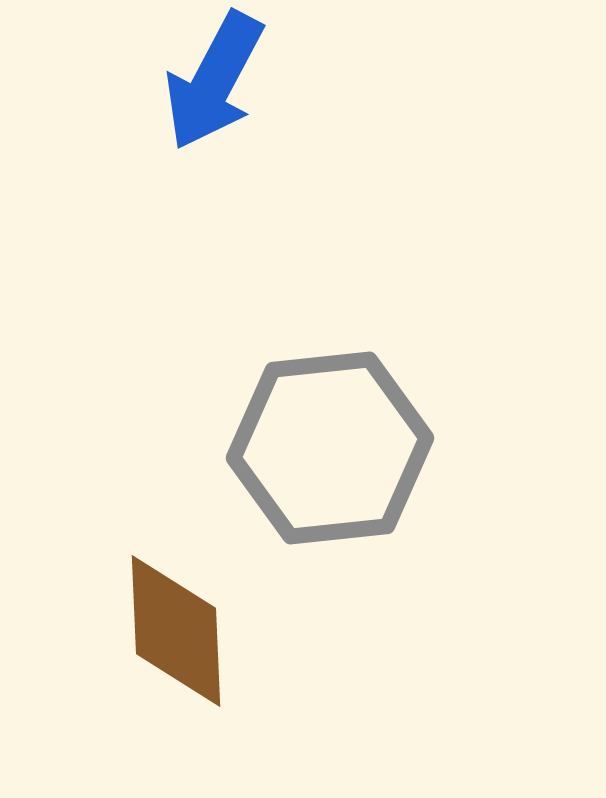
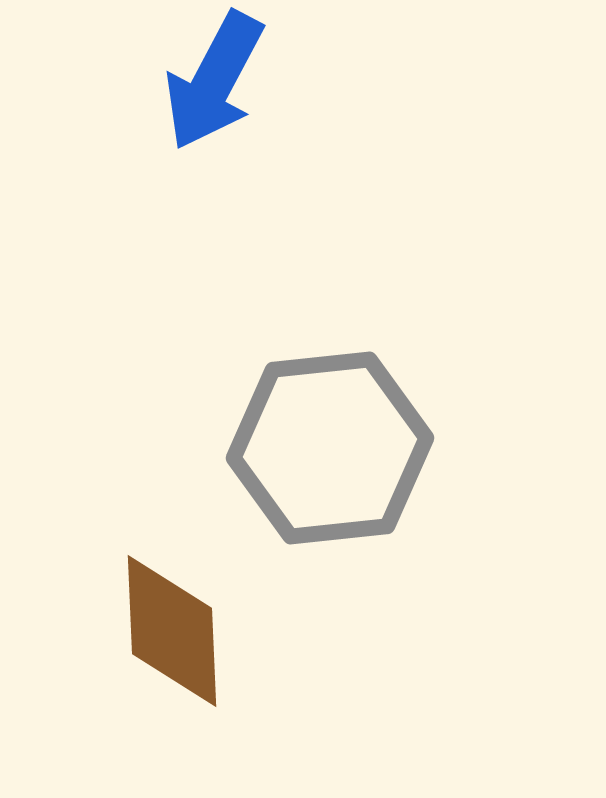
brown diamond: moved 4 px left
